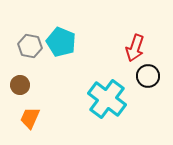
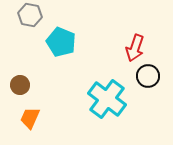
gray hexagon: moved 31 px up
